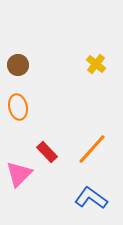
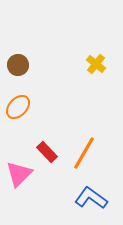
orange ellipse: rotated 55 degrees clockwise
orange line: moved 8 px left, 4 px down; rotated 12 degrees counterclockwise
